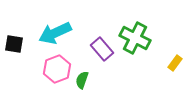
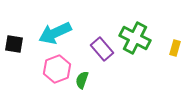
yellow rectangle: moved 15 px up; rotated 21 degrees counterclockwise
